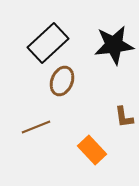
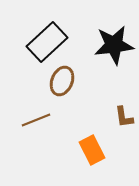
black rectangle: moved 1 px left, 1 px up
brown line: moved 7 px up
orange rectangle: rotated 16 degrees clockwise
